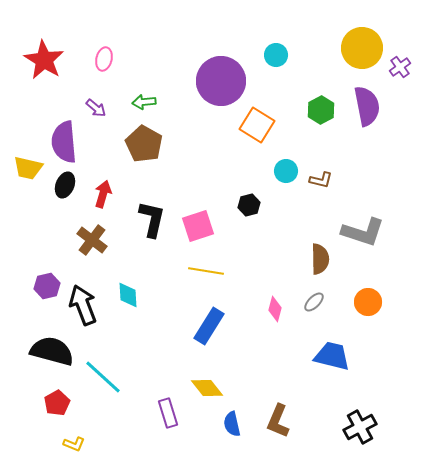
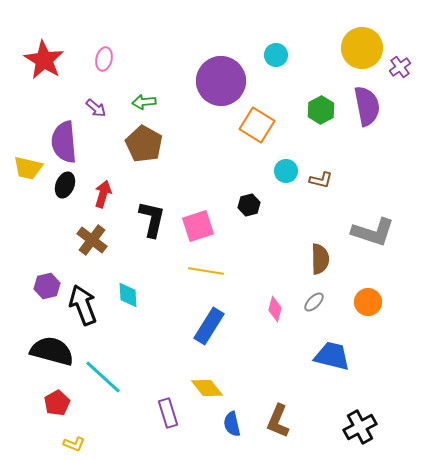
gray L-shape at (363, 232): moved 10 px right
